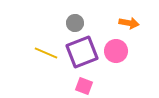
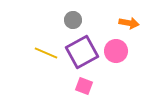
gray circle: moved 2 px left, 3 px up
purple square: rotated 8 degrees counterclockwise
